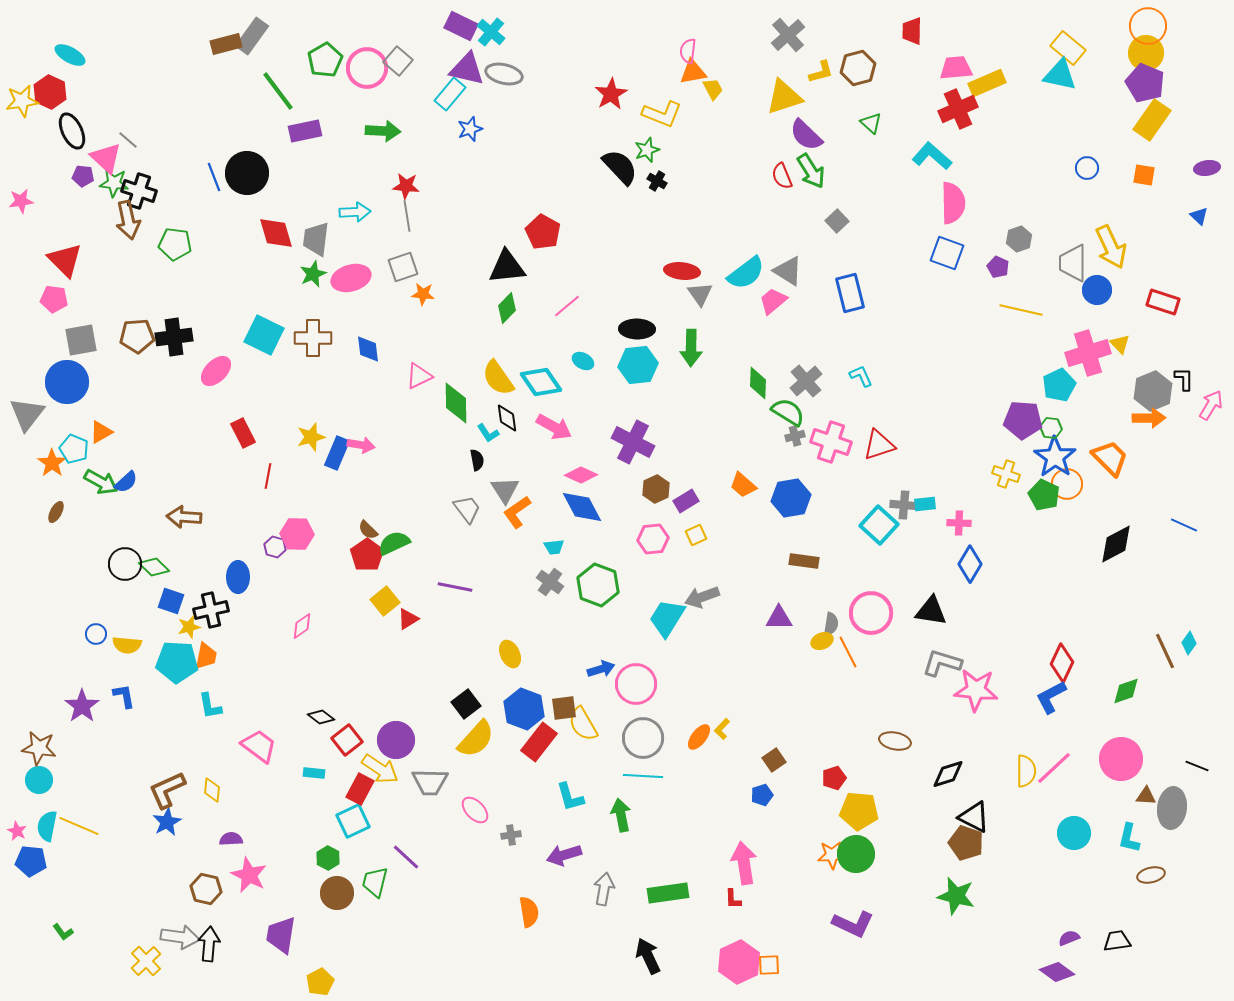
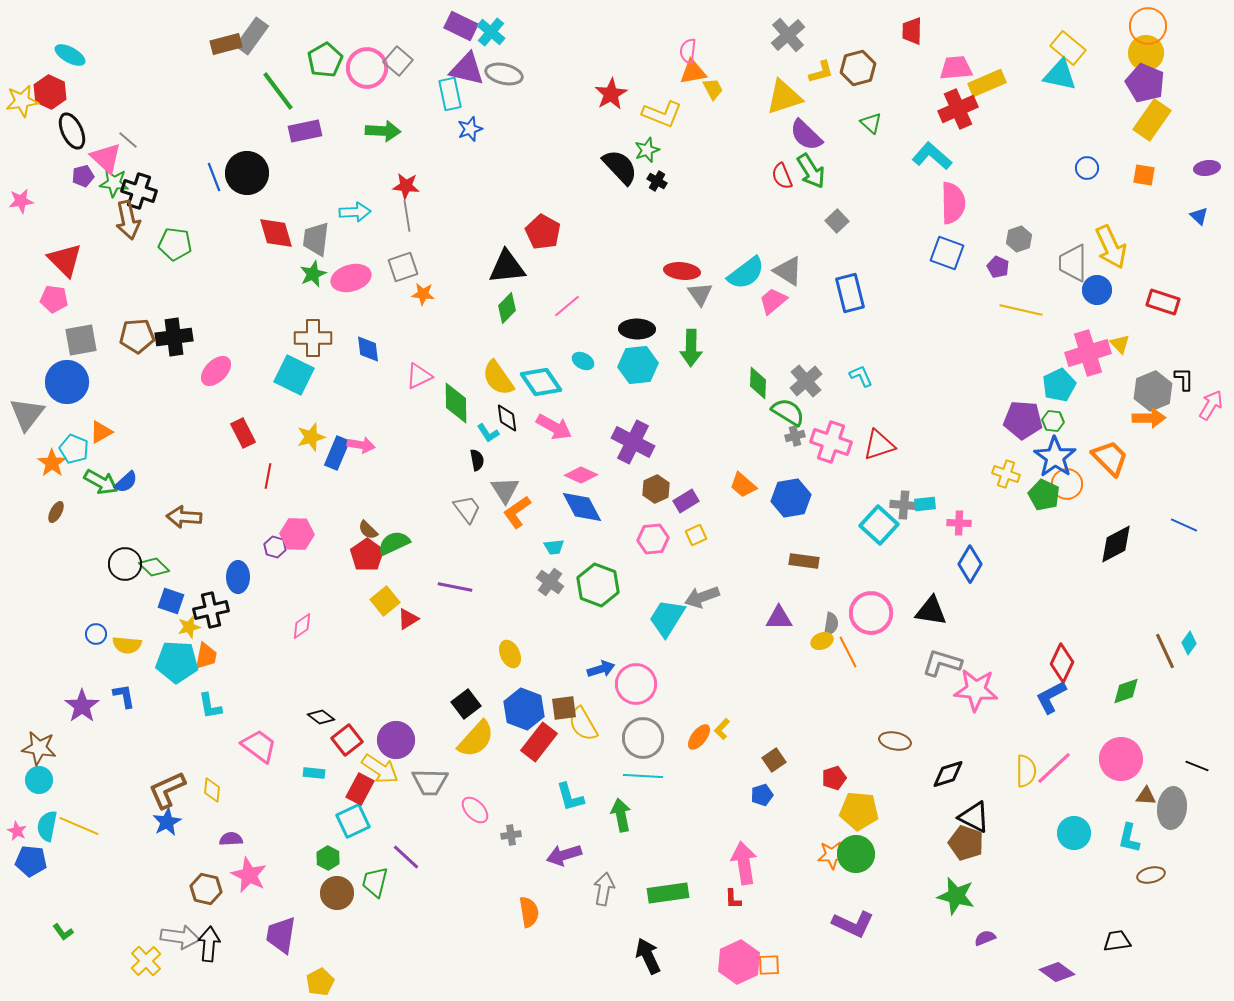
cyan rectangle at (450, 94): rotated 52 degrees counterclockwise
purple pentagon at (83, 176): rotated 20 degrees counterclockwise
cyan square at (264, 335): moved 30 px right, 40 px down
green hexagon at (1051, 428): moved 2 px right, 7 px up
purple semicircle at (1069, 938): moved 84 px left
